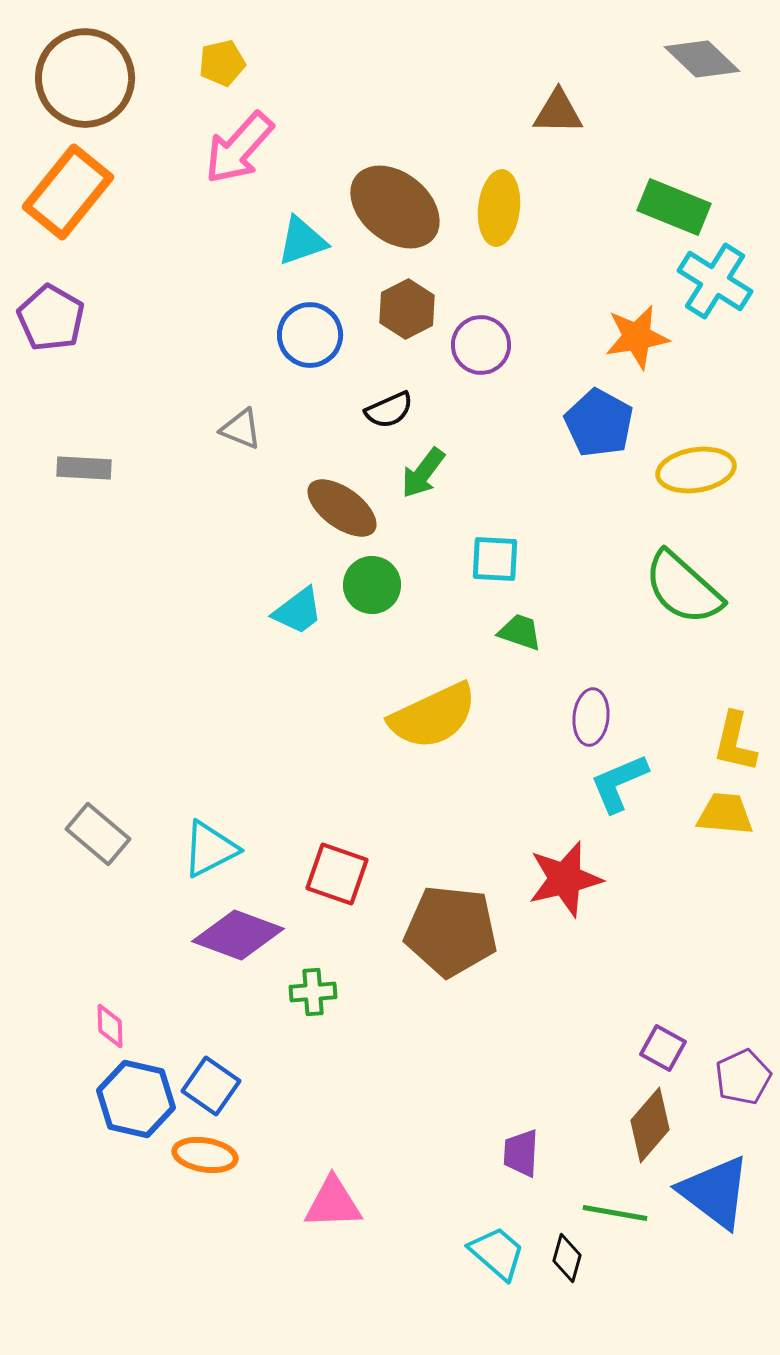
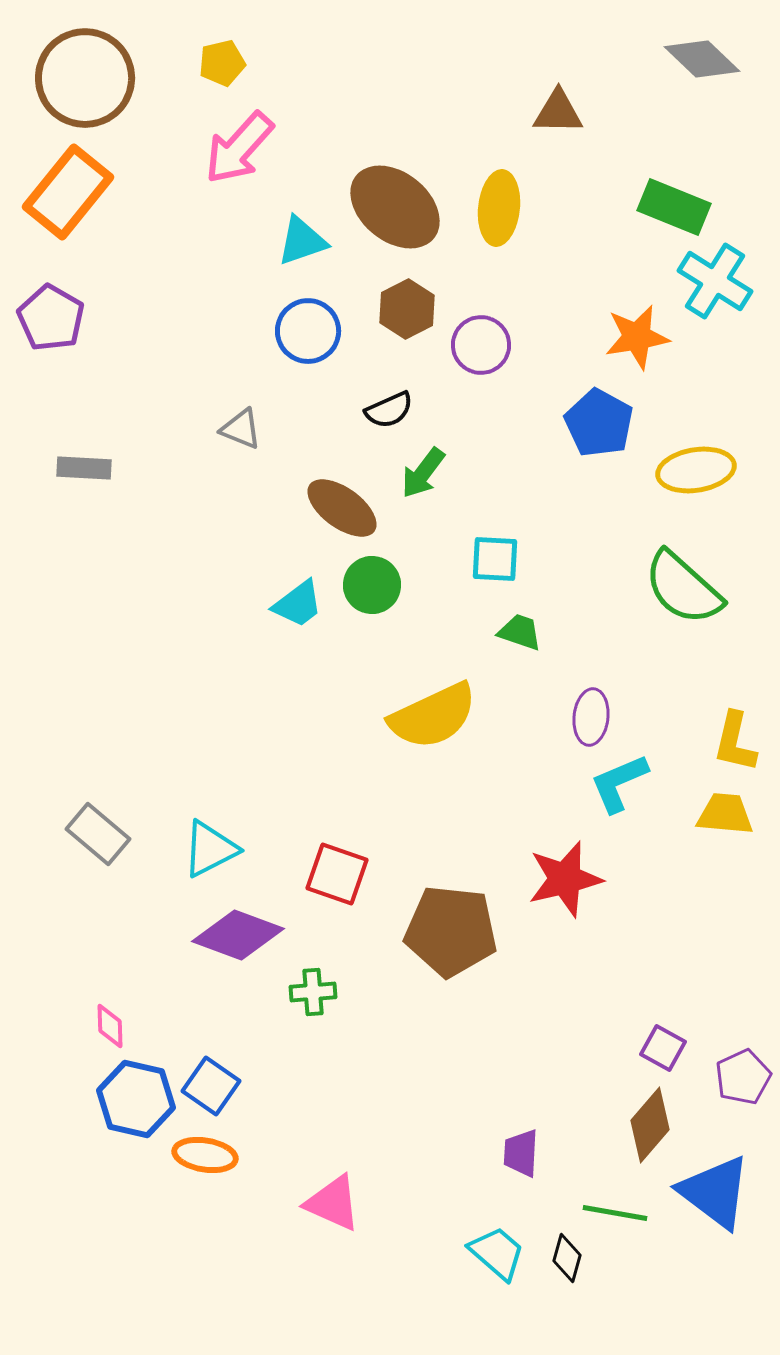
blue circle at (310, 335): moved 2 px left, 4 px up
cyan trapezoid at (298, 611): moved 7 px up
pink triangle at (333, 1203): rotated 26 degrees clockwise
